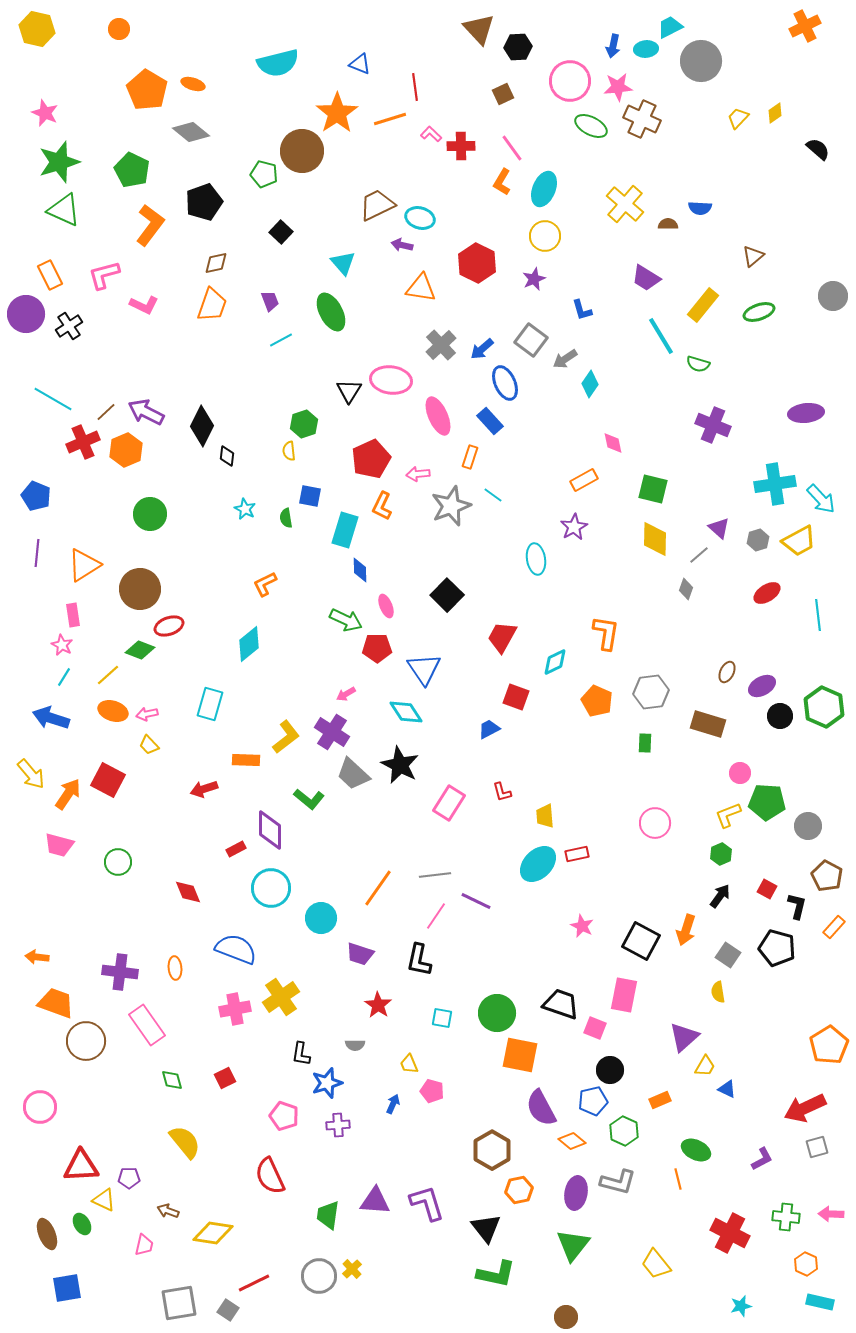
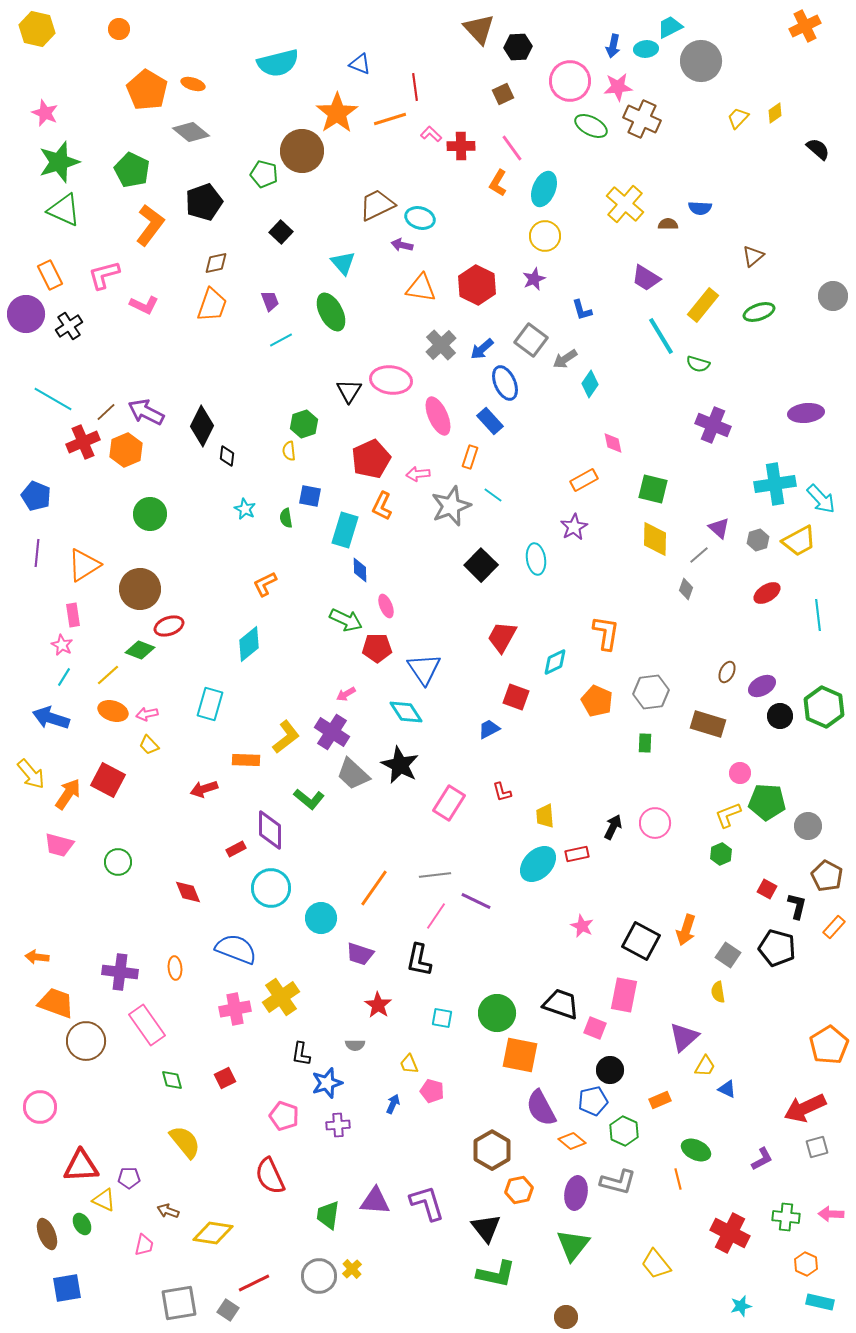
orange L-shape at (502, 182): moved 4 px left, 1 px down
red hexagon at (477, 263): moved 22 px down
black square at (447, 595): moved 34 px right, 30 px up
orange line at (378, 888): moved 4 px left
black arrow at (720, 896): moved 107 px left, 69 px up; rotated 10 degrees counterclockwise
